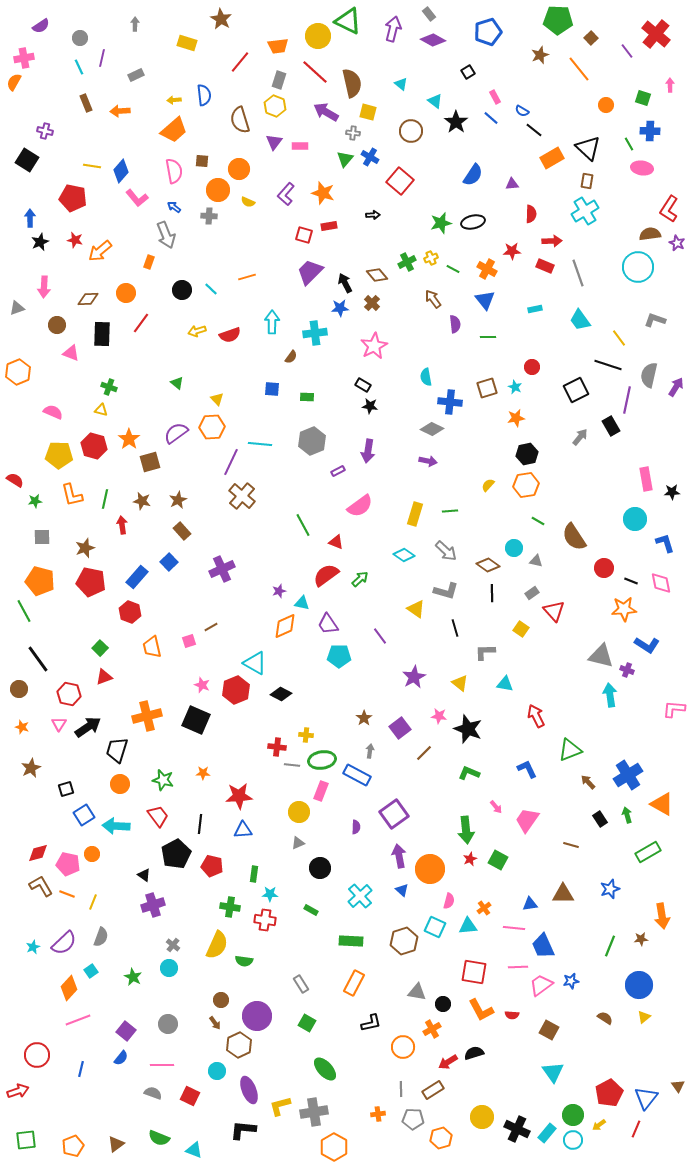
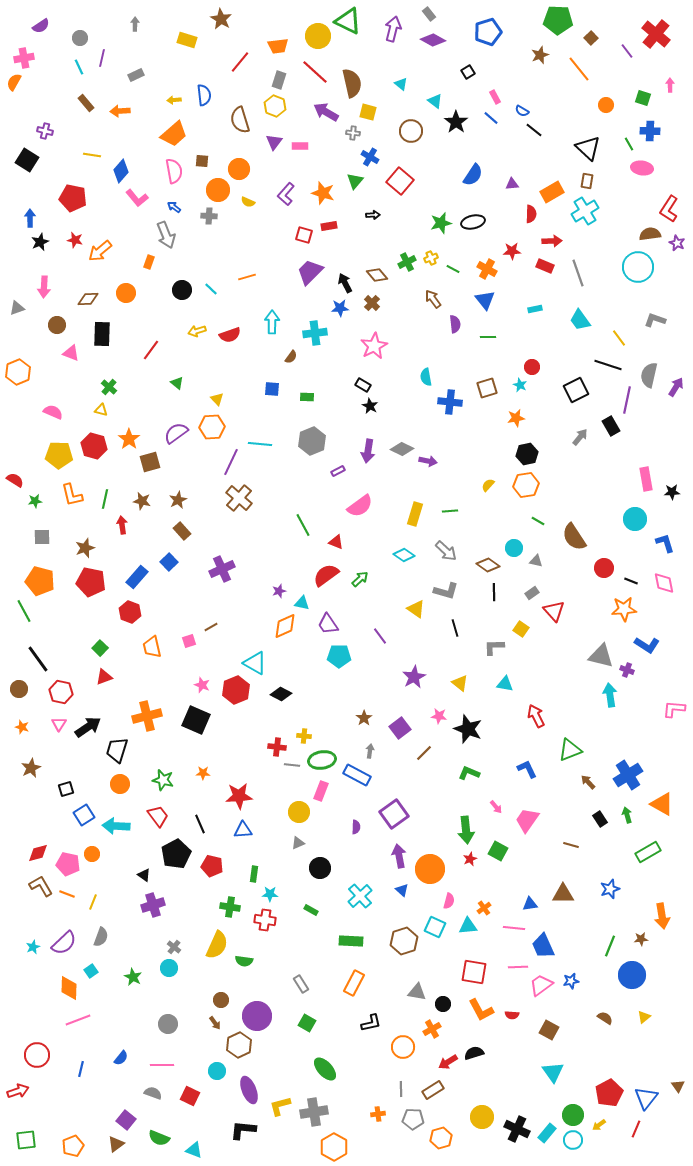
yellow rectangle at (187, 43): moved 3 px up
brown rectangle at (86, 103): rotated 18 degrees counterclockwise
orange trapezoid at (174, 130): moved 4 px down
orange rectangle at (552, 158): moved 34 px down
green triangle at (345, 159): moved 10 px right, 22 px down
yellow line at (92, 166): moved 11 px up
red line at (141, 323): moved 10 px right, 27 px down
green cross at (109, 387): rotated 21 degrees clockwise
cyan star at (515, 387): moved 5 px right, 2 px up
black star at (370, 406): rotated 21 degrees clockwise
gray diamond at (432, 429): moved 30 px left, 20 px down
brown cross at (242, 496): moved 3 px left, 2 px down
pink diamond at (661, 583): moved 3 px right
black line at (492, 593): moved 2 px right, 1 px up
gray L-shape at (485, 652): moved 9 px right, 5 px up
red hexagon at (69, 694): moved 8 px left, 2 px up
yellow cross at (306, 735): moved 2 px left, 1 px down
black line at (200, 824): rotated 30 degrees counterclockwise
green square at (498, 860): moved 9 px up
gray cross at (173, 945): moved 1 px right, 2 px down
blue circle at (639, 985): moved 7 px left, 10 px up
orange diamond at (69, 988): rotated 40 degrees counterclockwise
purple square at (126, 1031): moved 89 px down
